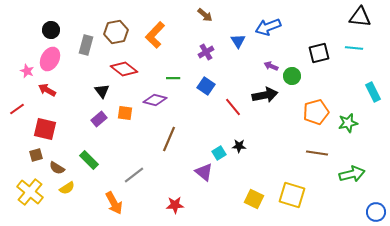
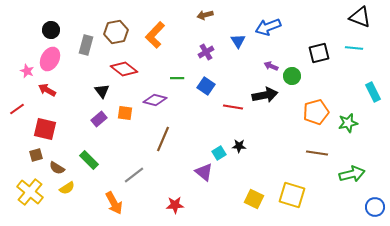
brown arrow at (205, 15): rotated 126 degrees clockwise
black triangle at (360, 17): rotated 15 degrees clockwise
green line at (173, 78): moved 4 px right
red line at (233, 107): rotated 42 degrees counterclockwise
brown line at (169, 139): moved 6 px left
blue circle at (376, 212): moved 1 px left, 5 px up
